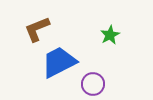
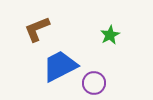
blue trapezoid: moved 1 px right, 4 px down
purple circle: moved 1 px right, 1 px up
